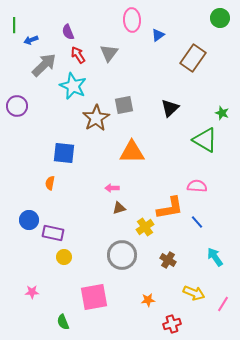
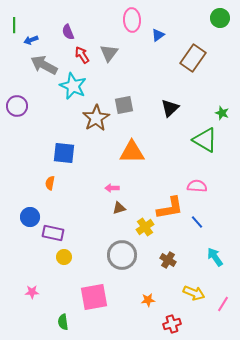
red arrow: moved 4 px right
gray arrow: rotated 108 degrees counterclockwise
blue circle: moved 1 px right, 3 px up
green semicircle: rotated 14 degrees clockwise
